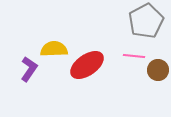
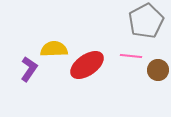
pink line: moved 3 px left
